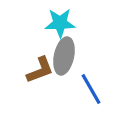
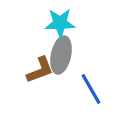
gray ellipse: moved 3 px left, 1 px up
